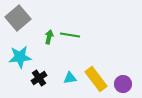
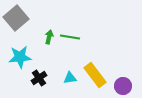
gray square: moved 2 px left
green line: moved 2 px down
yellow rectangle: moved 1 px left, 4 px up
purple circle: moved 2 px down
